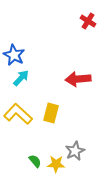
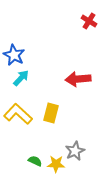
red cross: moved 1 px right
green semicircle: rotated 24 degrees counterclockwise
